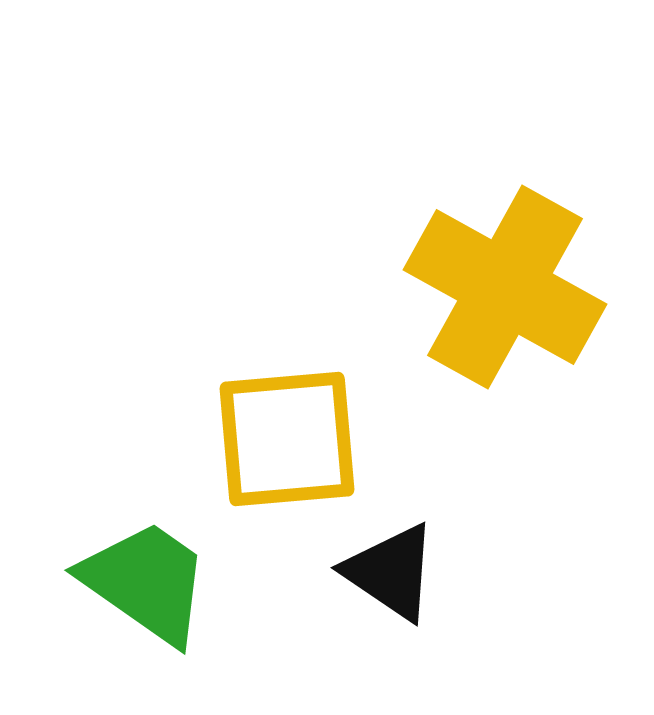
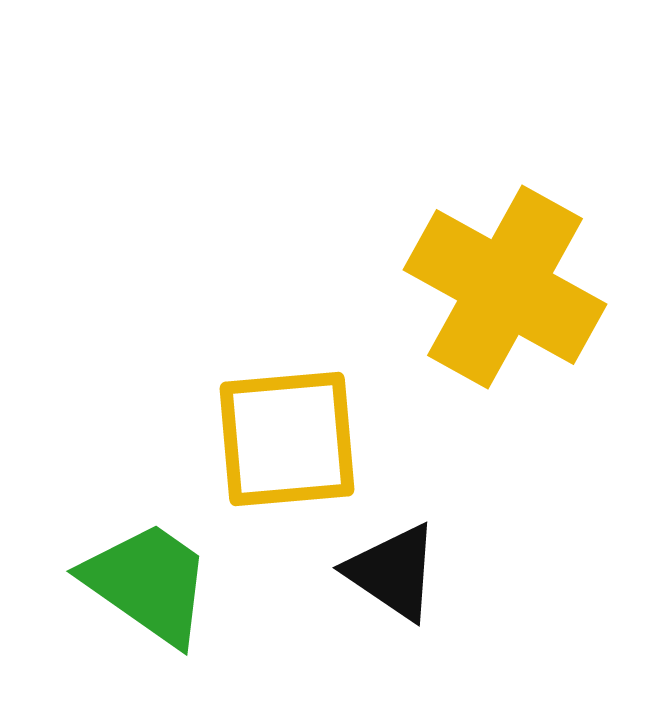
black triangle: moved 2 px right
green trapezoid: moved 2 px right, 1 px down
